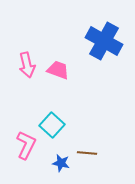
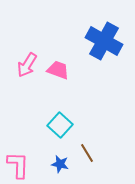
pink arrow: rotated 45 degrees clockwise
cyan square: moved 8 px right
pink L-shape: moved 8 px left, 20 px down; rotated 24 degrees counterclockwise
brown line: rotated 54 degrees clockwise
blue star: moved 1 px left, 1 px down
